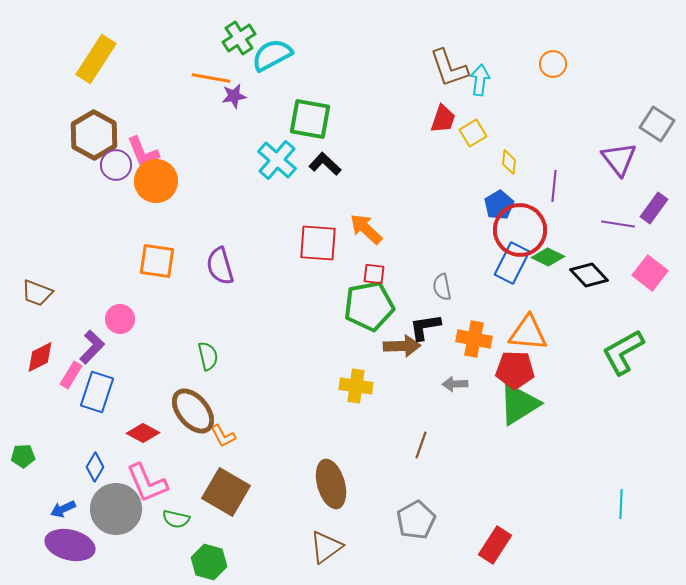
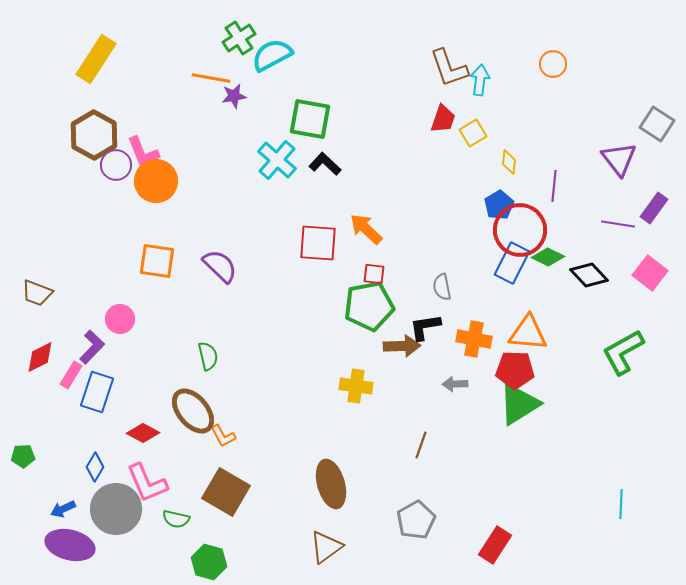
purple semicircle at (220, 266): rotated 150 degrees clockwise
